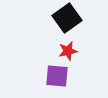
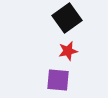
purple square: moved 1 px right, 4 px down
